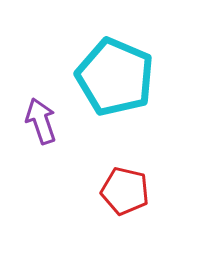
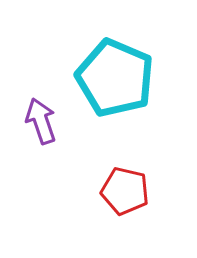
cyan pentagon: moved 1 px down
